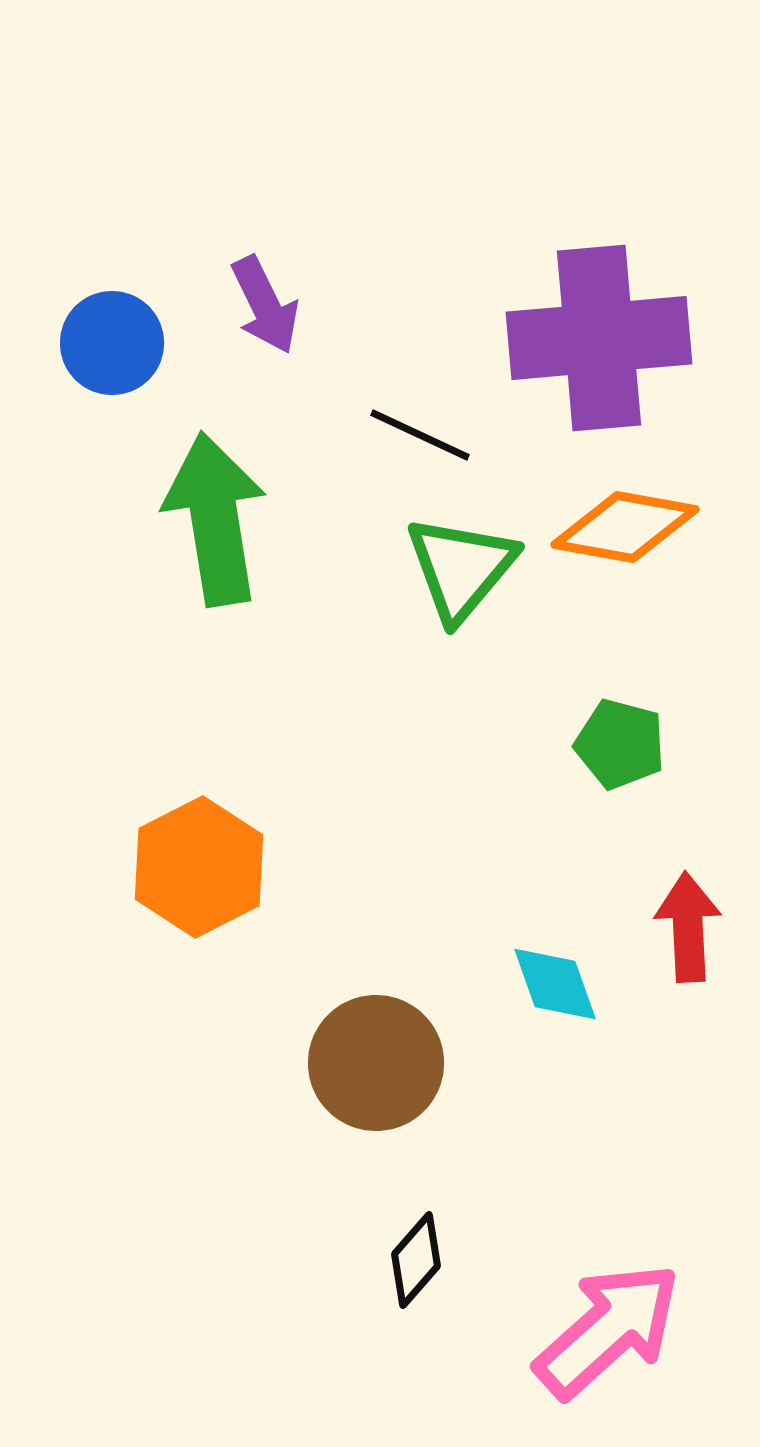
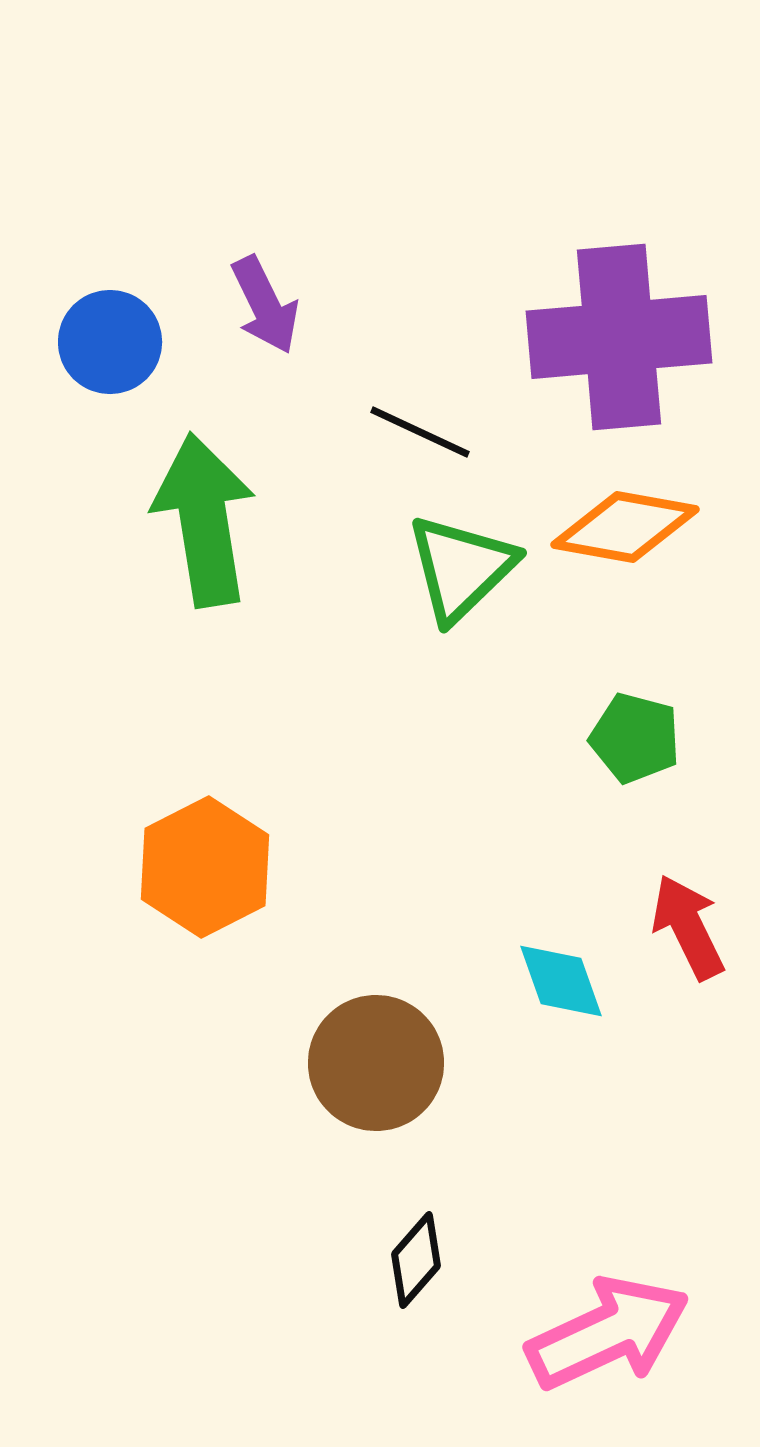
purple cross: moved 20 px right, 1 px up
blue circle: moved 2 px left, 1 px up
black line: moved 3 px up
green arrow: moved 11 px left, 1 px down
green triangle: rotated 6 degrees clockwise
green pentagon: moved 15 px right, 6 px up
orange hexagon: moved 6 px right
red arrow: rotated 23 degrees counterclockwise
cyan diamond: moved 6 px right, 3 px up
pink arrow: moved 3 px down; rotated 17 degrees clockwise
